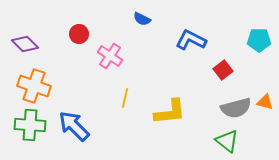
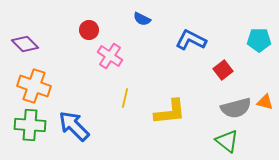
red circle: moved 10 px right, 4 px up
